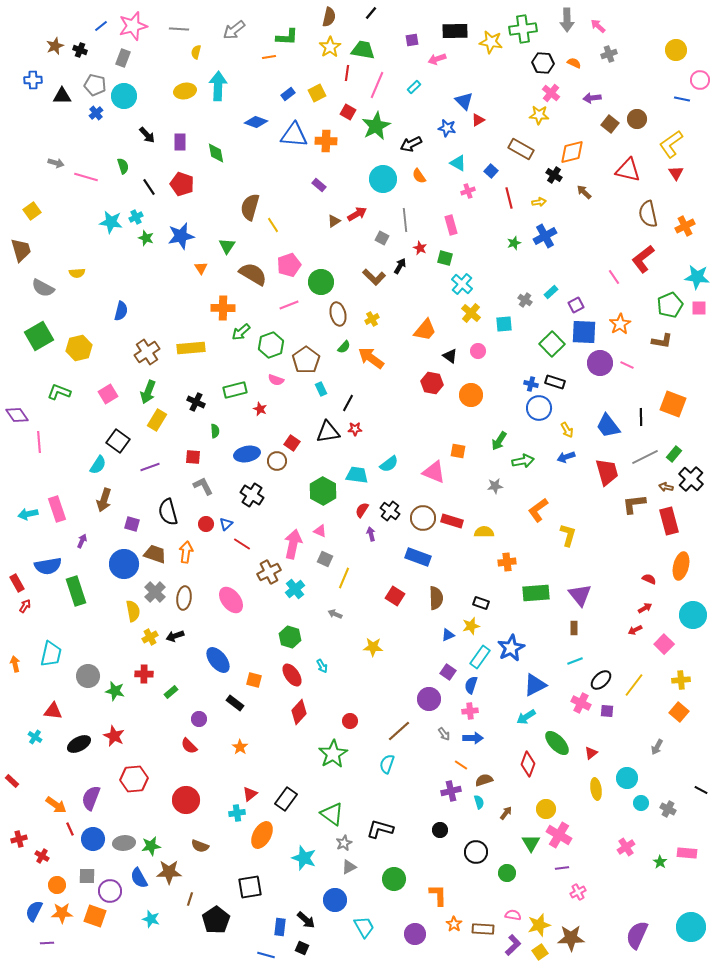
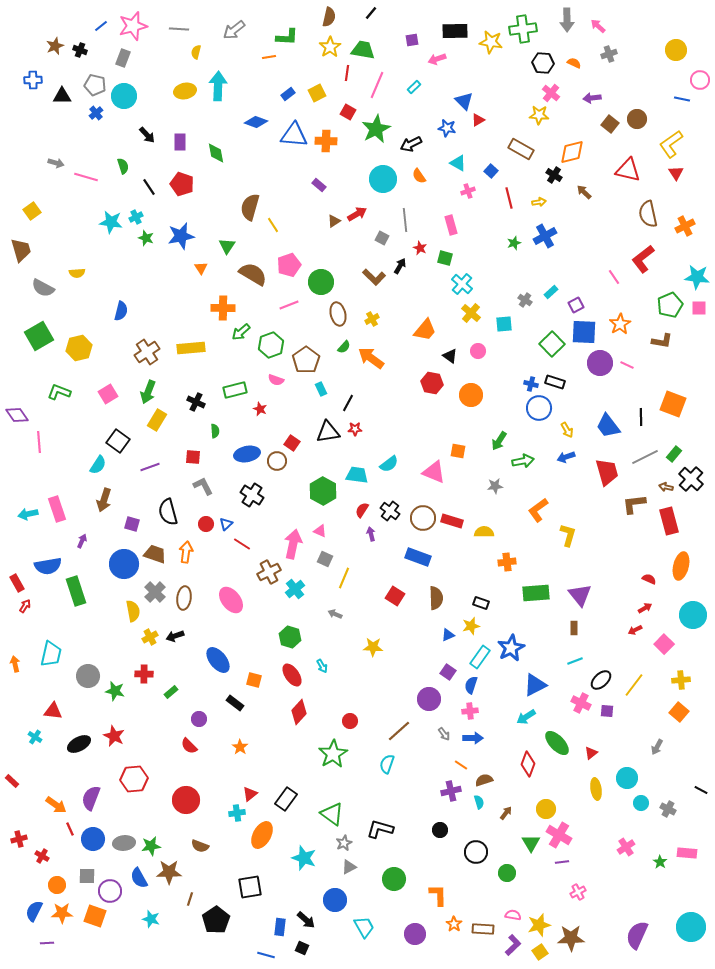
green star at (376, 126): moved 3 px down
purple line at (562, 868): moved 6 px up
